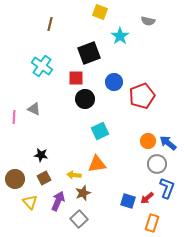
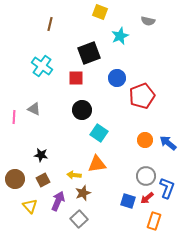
cyan star: rotated 12 degrees clockwise
blue circle: moved 3 px right, 4 px up
black circle: moved 3 px left, 11 px down
cyan square: moved 1 px left, 2 px down; rotated 30 degrees counterclockwise
orange circle: moved 3 px left, 1 px up
gray circle: moved 11 px left, 12 px down
brown square: moved 1 px left, 2 px down
yellow triangle: moved 4 px down
orange rectangle: moved 2 px right, 2 px up
